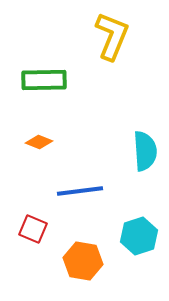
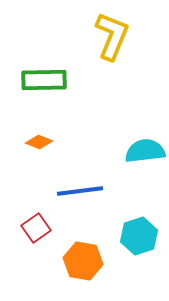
cyan semicircle: rotated 93 degrees counterclockwise
red square: moved 3 px right, 1 px up; rotated 32 degrees clockwise
